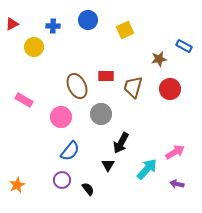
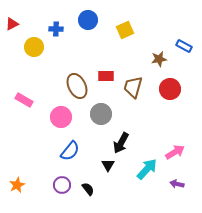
blue cross: moved 3 px right, 3 px down
purple circle: moved 5 px down
